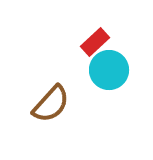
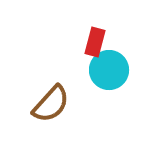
red rectangle: rotated 32 degrees counterclockwise
